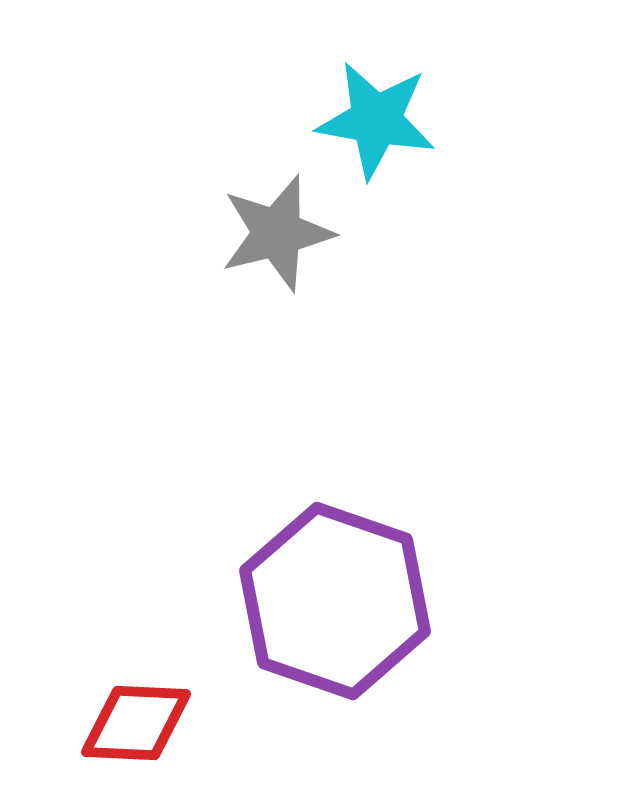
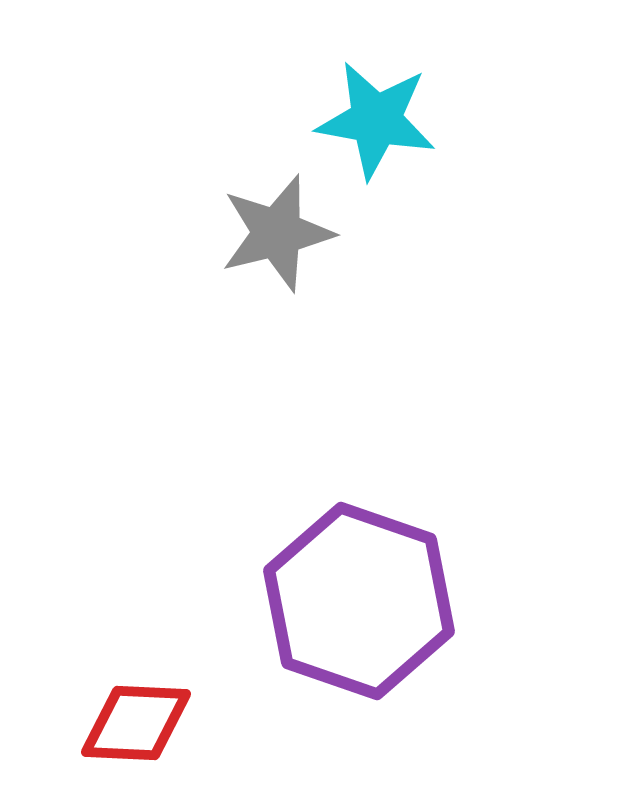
purple hexagon: moved 24 px right
